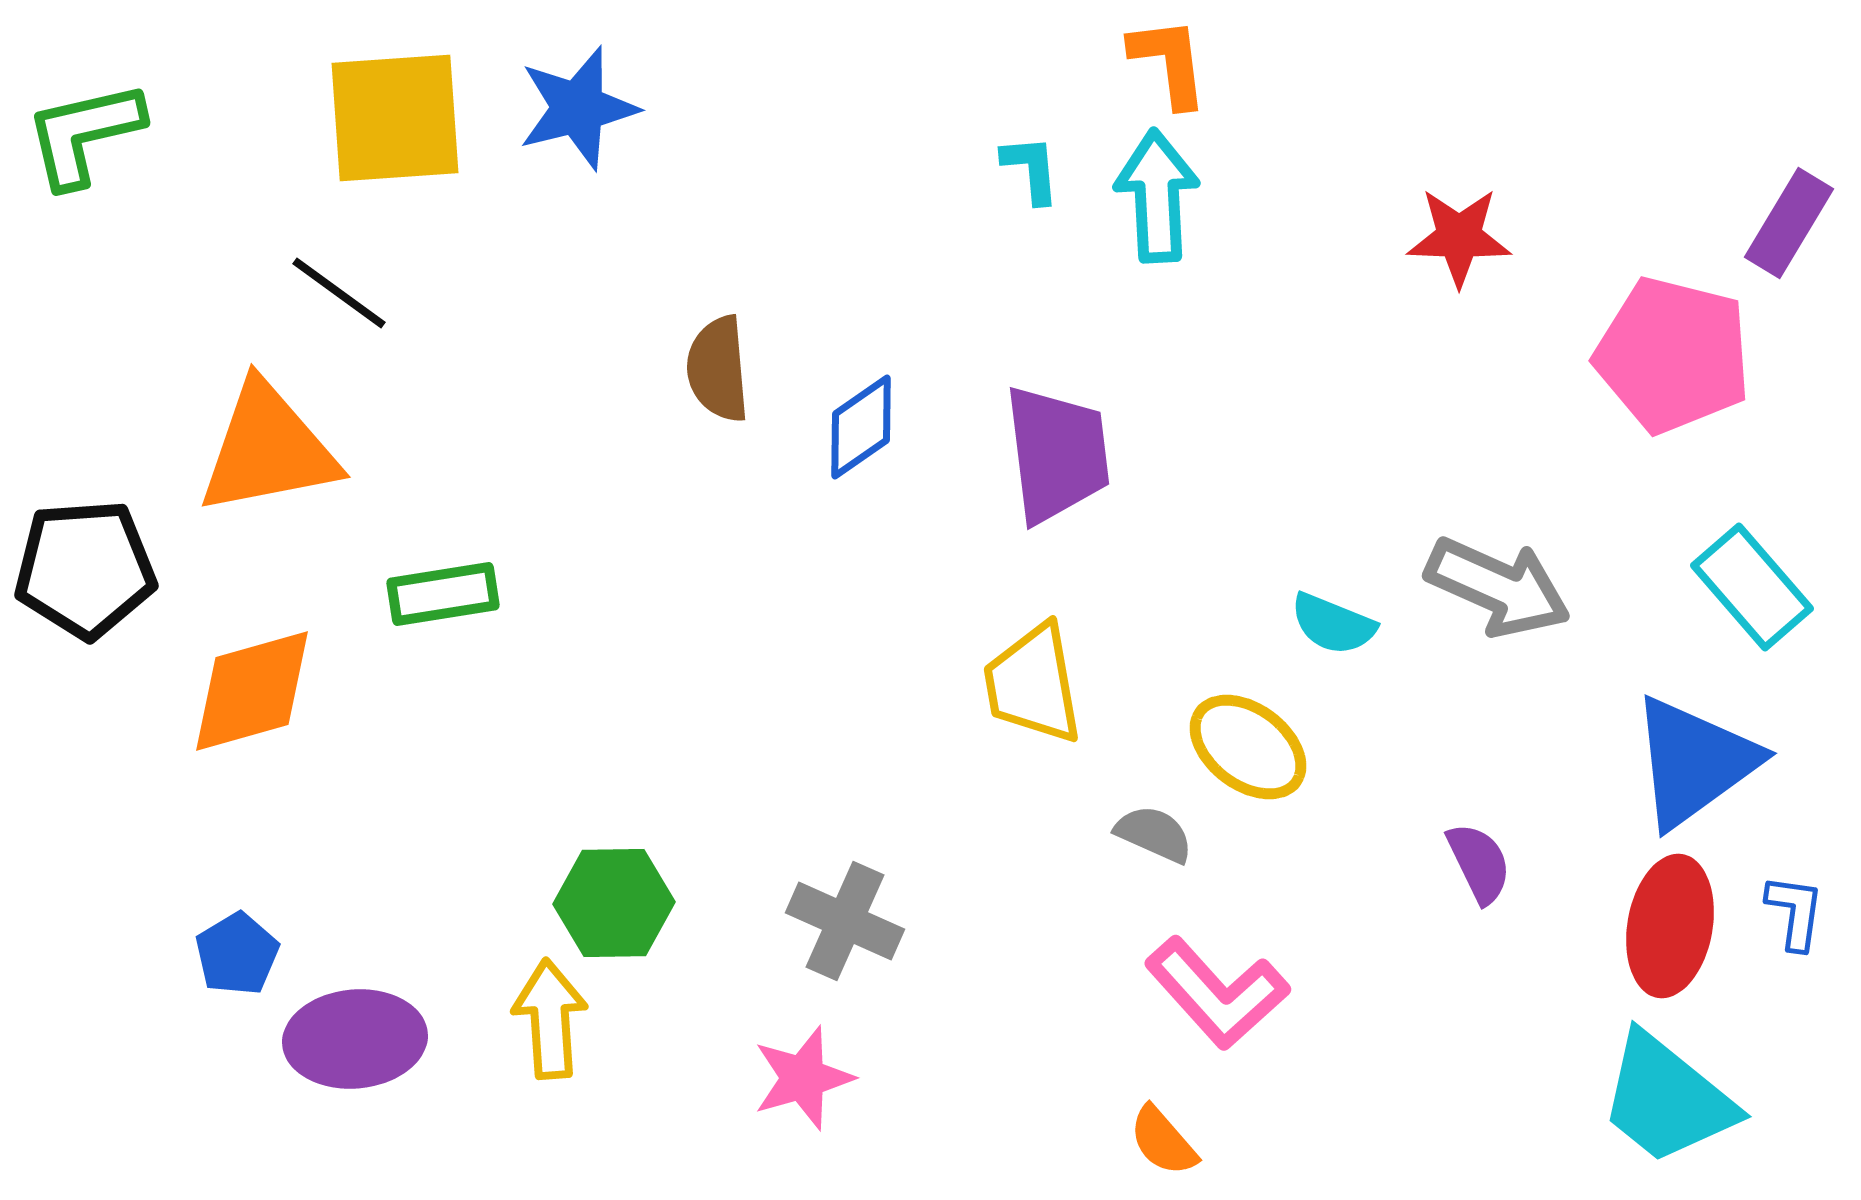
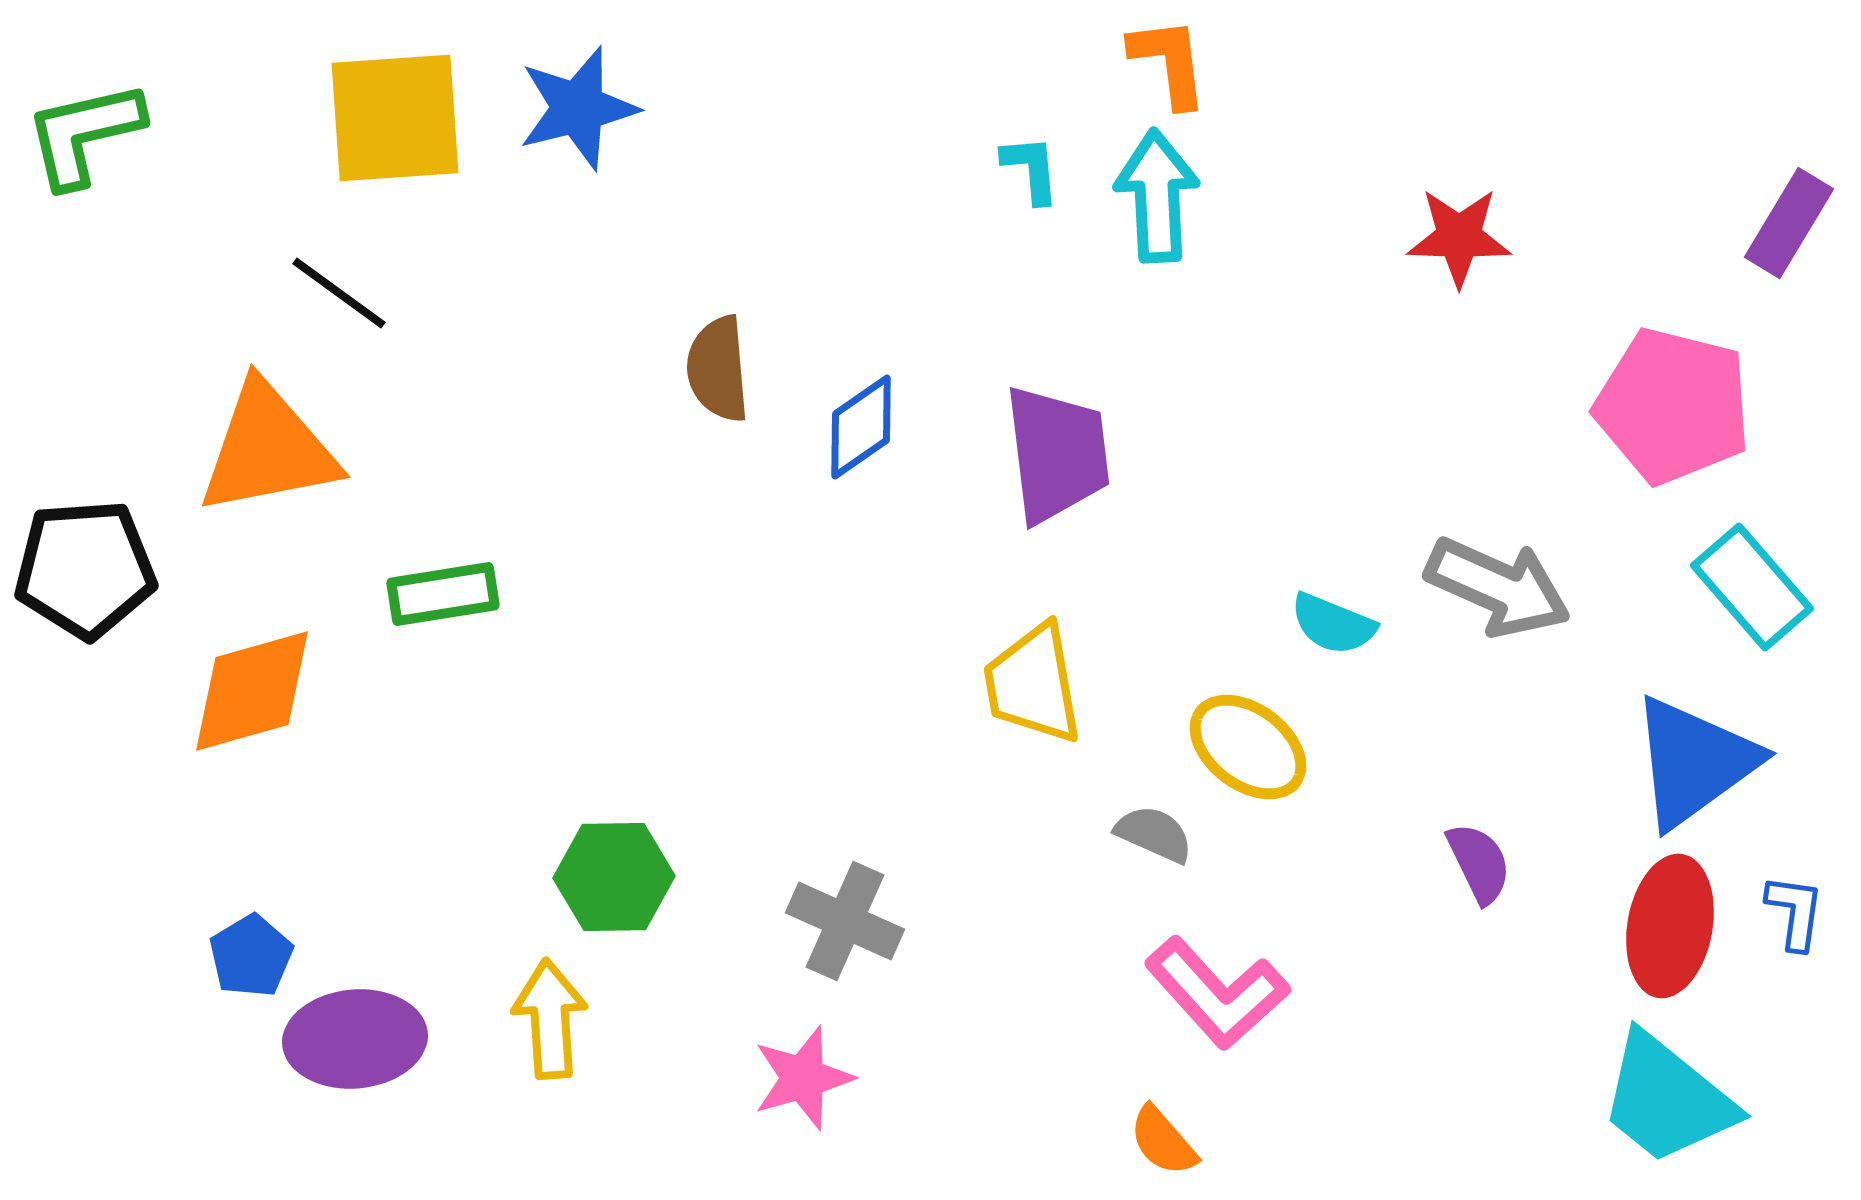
pink pentagon: moved 51 px down
green hexagon: moved 26 px up
blue pentagon: moved 14 px right, 2 px down
